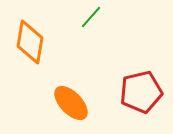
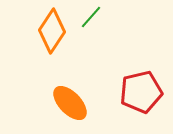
orange diamond: moved 22 px right, 11 px up; rotated 24 degrees clockwise
orange ellipse: moved 1 px left
